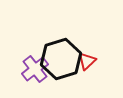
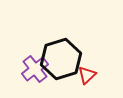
red triangle: moved 14 px down
